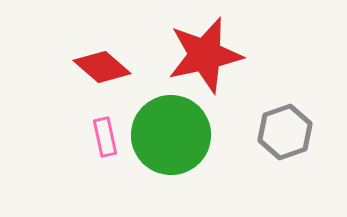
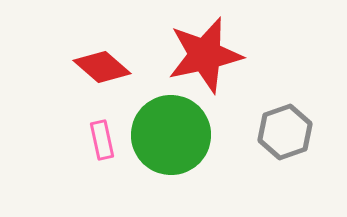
pink rectangle: moved 3 px left, 3 px down
